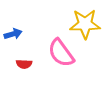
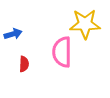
pink semicircle: moved 1 px right, 1 px up; rotated 36 degrees clockwise
red semicircle: rotated 91 degrees counterclockwise
